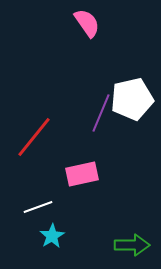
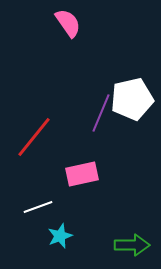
pink semicircle: moved 19 px left
cyan star: moved 8 px right; rotated 10 degrees clockwise
